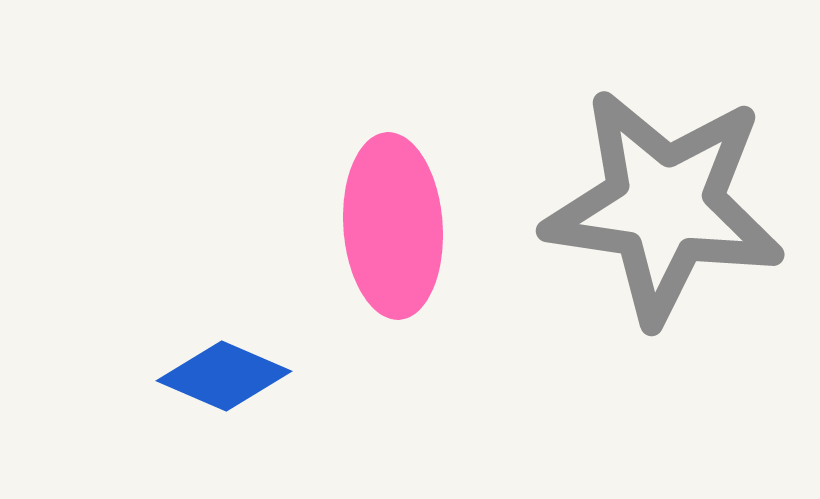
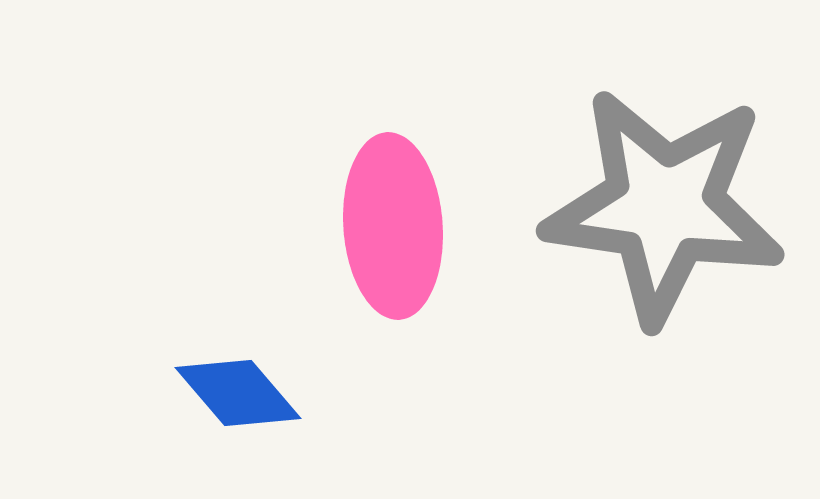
blue diamond: moved 14 px right, 17 px down; rotated 26 degrees clockwise
